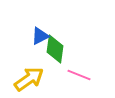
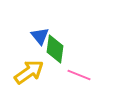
blue triangle: rotated 42 degrees counterclockwise
yellow arrow: moved 7 px up
